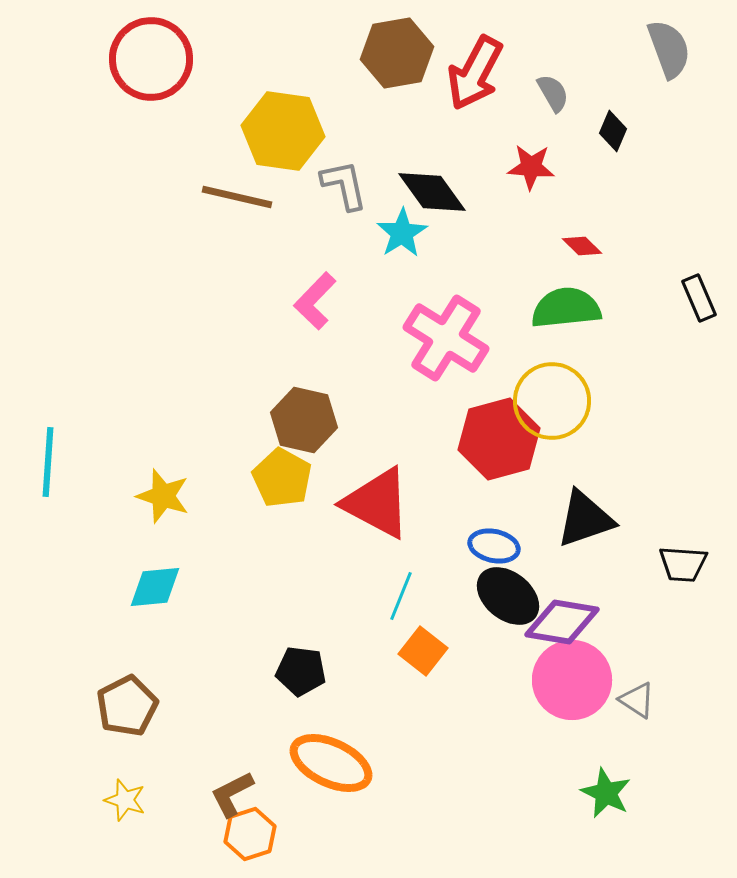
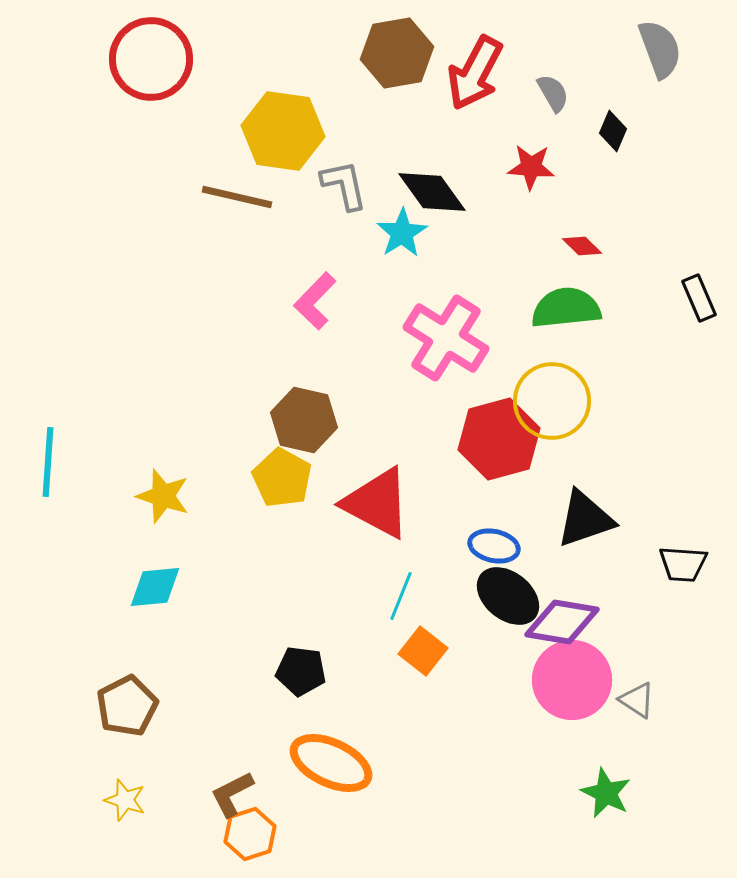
gray semicircle at (669, 49): moved 9 px left
